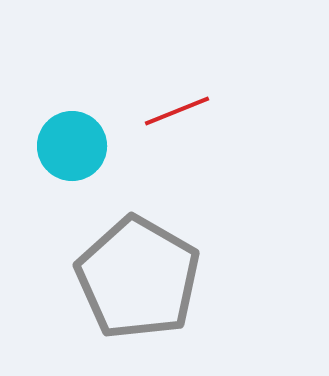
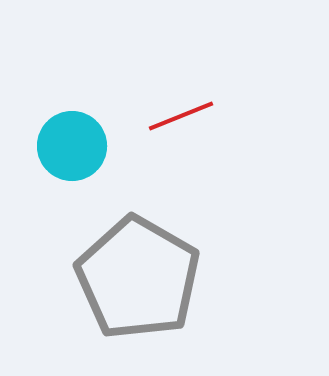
red line: moved 4 px right, 5 px down
